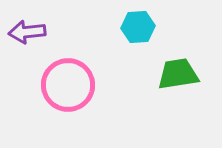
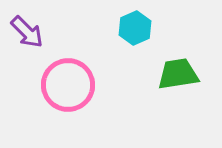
cyan hexagon: moved 3 px left, 1 px down; rotated 20 degrees counterclockwise
purple arrow: rotated 129 degrees counterclockwise
